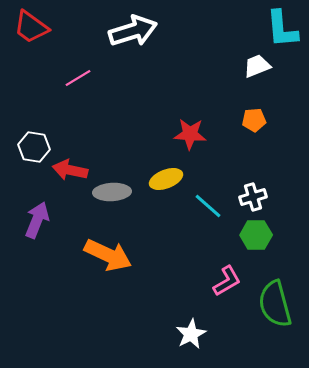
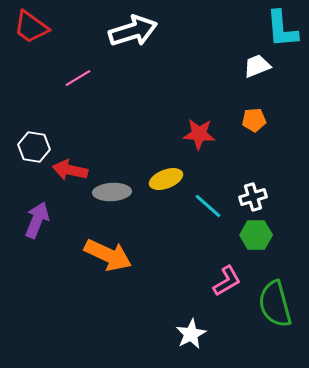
red star: moved 9 px right
